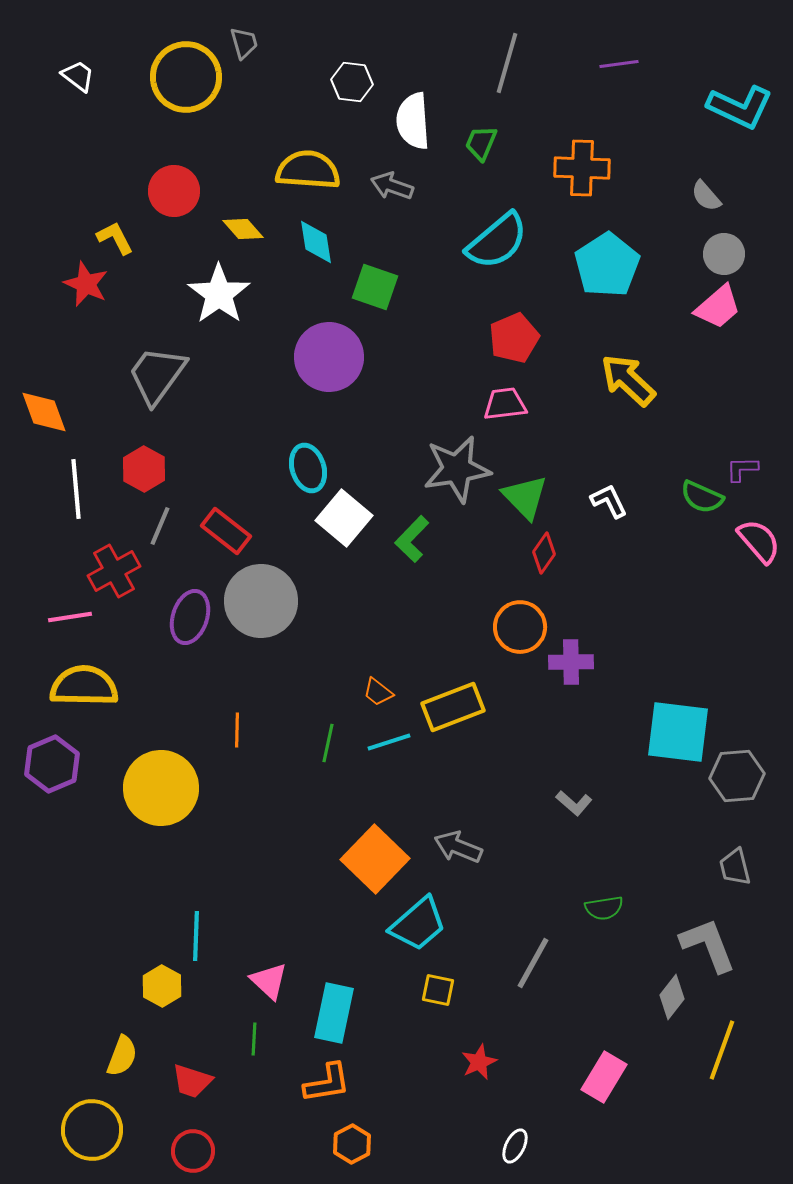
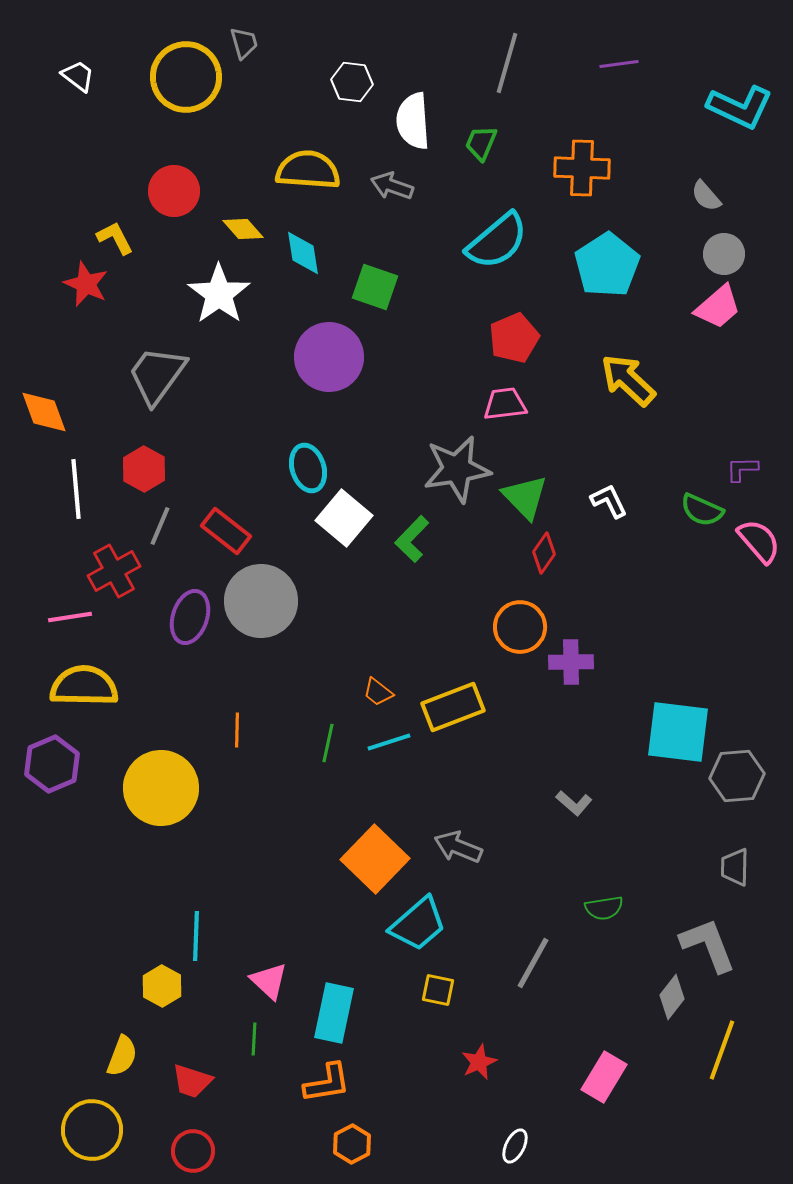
cyan diamond at (316, 242): moved 13 px left, 11 px down
green semicircle at (702, 497): moved 13 px down
gray trapezoid at (735, 867): rotated 15 degrees clockwise
